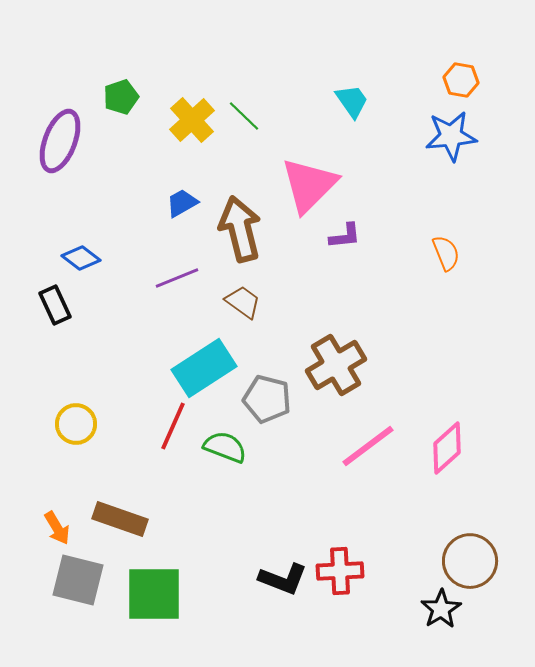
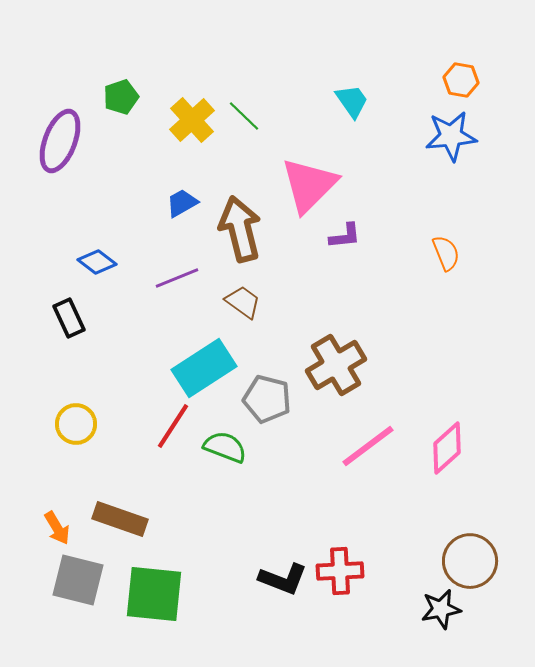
blue diamond: moved 16 px right, 4 px down
black rectangle: moved 14 px right, 13 px down
red line: rotated 9 degrees clockwise
green square: rotated 6 degrees clockwise
black star: rotated 21 degrees clockwise
